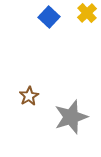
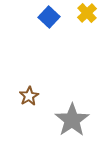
gray star: moved 1 px right, 3 px down; rotated 16 degrees counterclockwise
